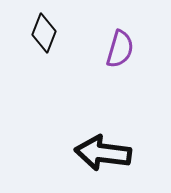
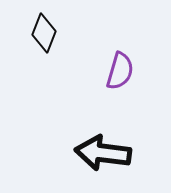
purple semicircle: moved 22 px down
